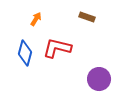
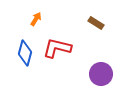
brown rectangle: moved 9 px right, 6 px down; rotated 14 degrees clockwise
purple circle: moved 2 px right, 5 px up
